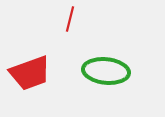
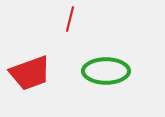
green ellipse: rotated 6 degrees counterclockwise
